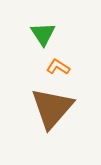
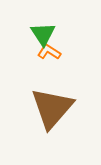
orange L-shape: moved 9 px left, 15 px up
